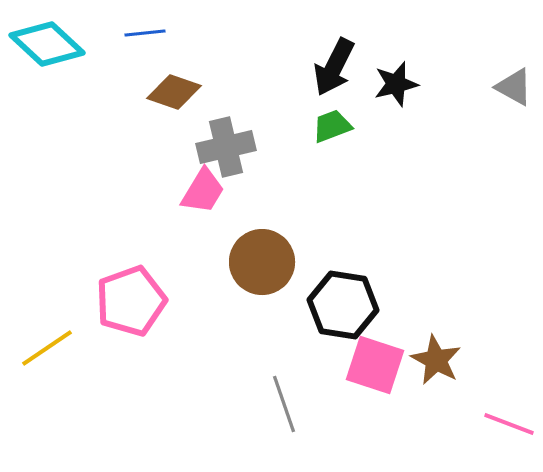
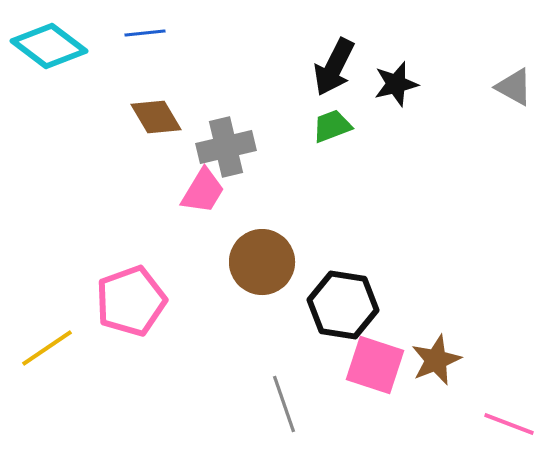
cyan diamond: moved 2 px right, 2 px down; rotated 6 degrees counterclockwise
brown diamond: moved 18 px left, 25 px down; rotated 40 degrees clockwise
brown star: rotated 21 degrees clockwise
